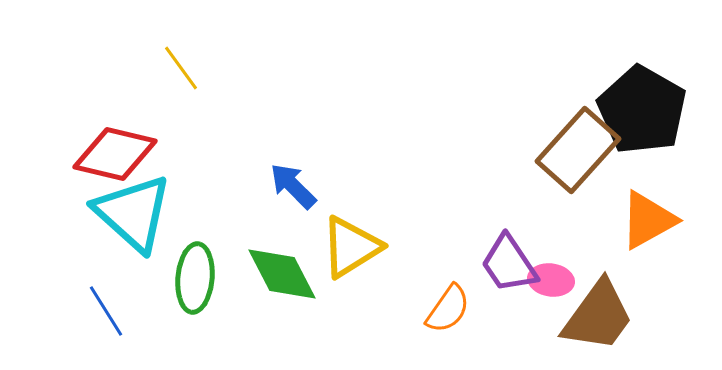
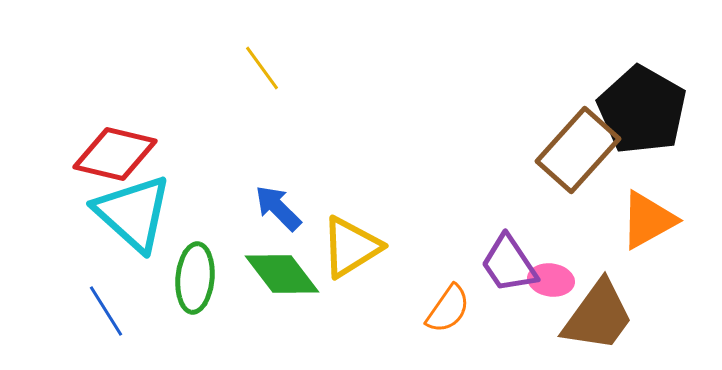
yellow line: moved 81 px right
blue arrow: moved 15 px left, 22 px down
green diamond: rotated 10 degrees counterclockwise
